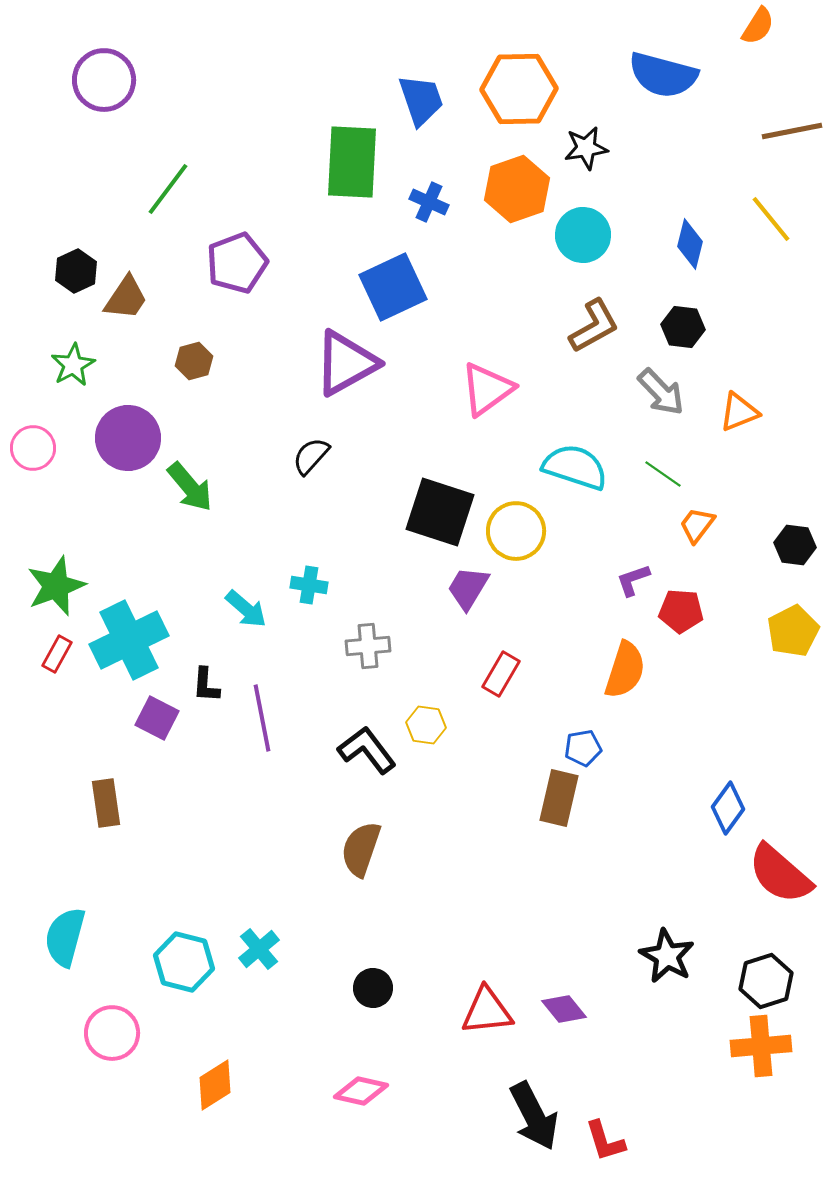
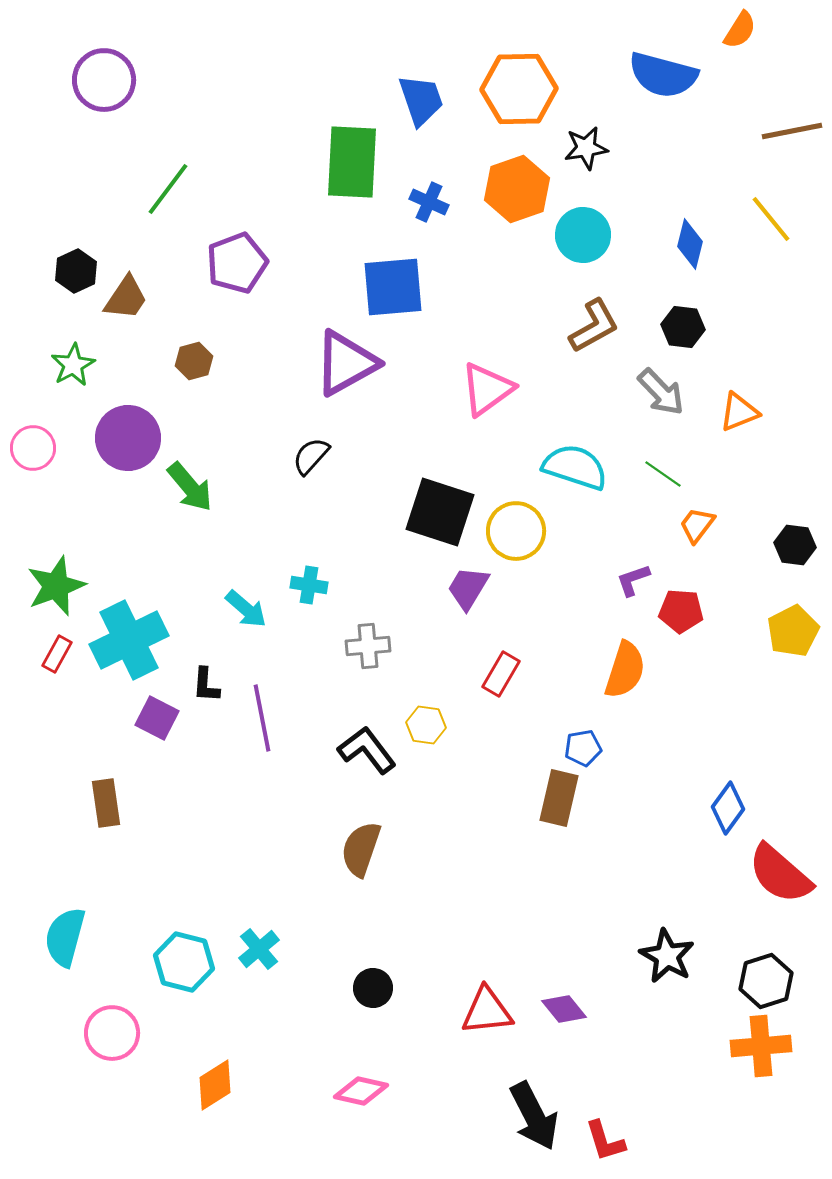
orange semicircle at (758, 26): moved 18 px left, 4 px down
blue square at (393, 287): rotated 20 degrees clockwise
